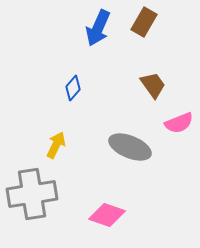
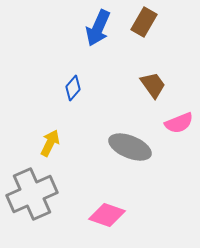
yellow arrow: moved 6 px left, 2 px up
gray cross: rotated 15 degrees counterclockwise
